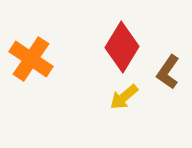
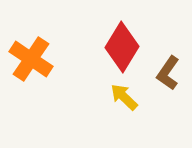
brown L-shape: moved 1 px down
yellow arrow: rotated 84 degrees clockwise
